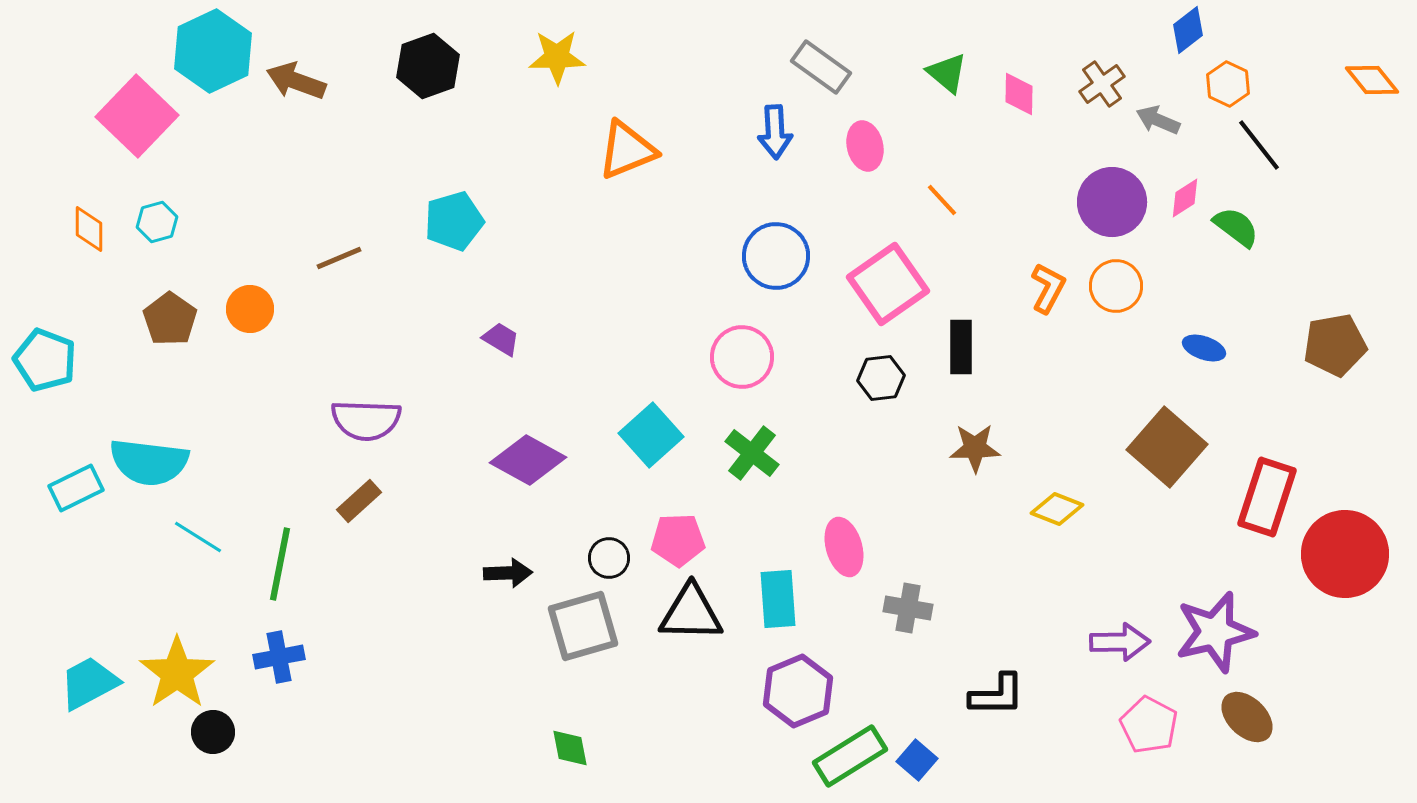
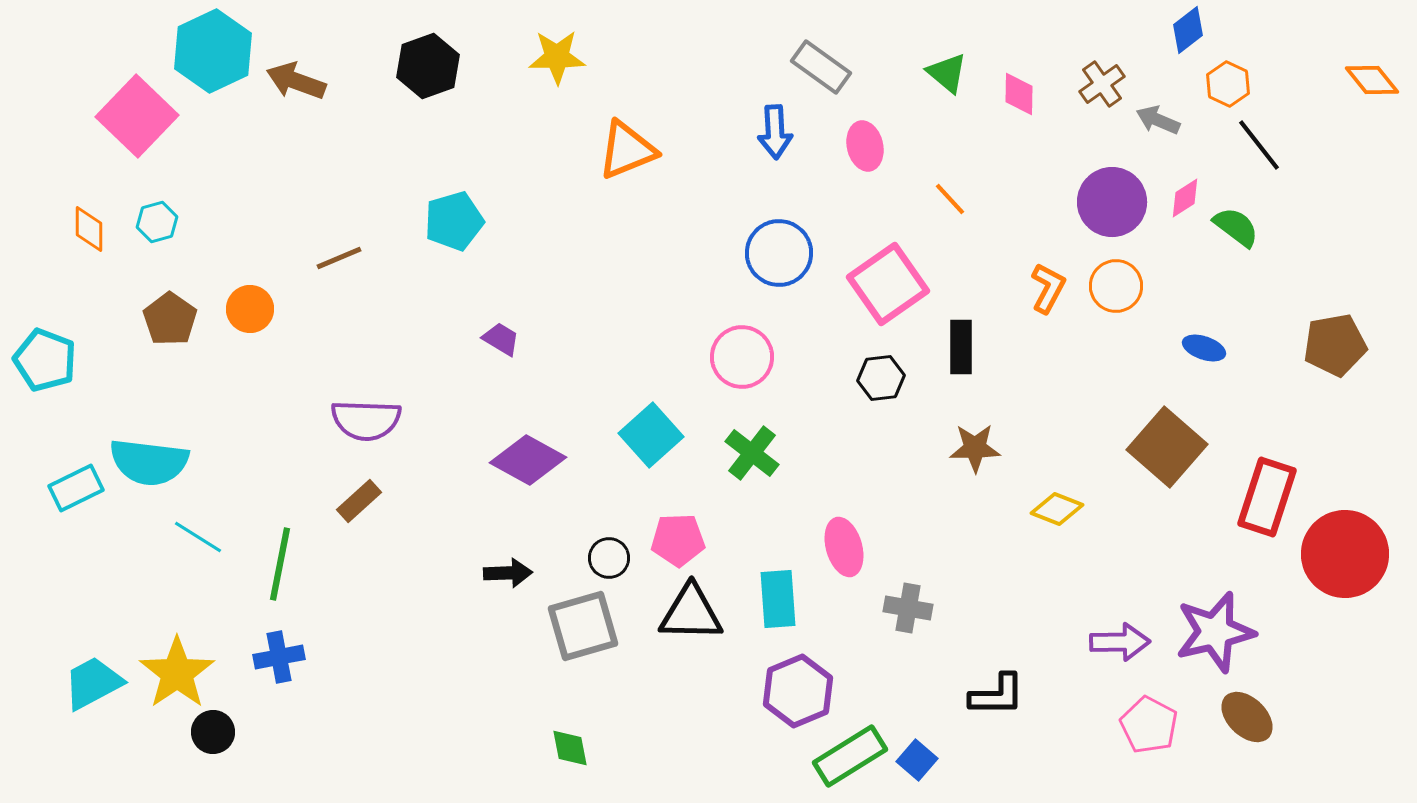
orange line at (942, 200): moved 8 px right, 1 px up
blue circle at (776, 256): moved 3 px right, 3 px up
cyan trapezoid at (89, 683): moved 4 px right
